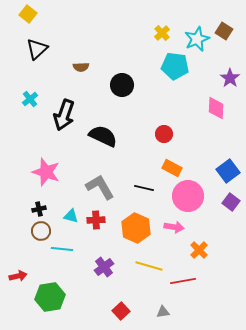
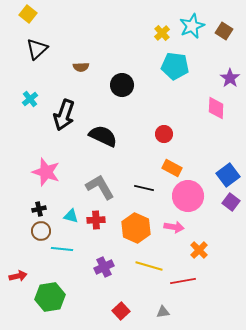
cyan star: moved 5 px left, 13 px up
blue square: moved 4 px down
purple cross: rotated 12 degrees clockwise
